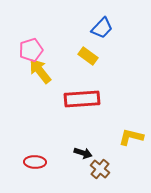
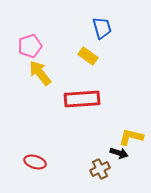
blue trapezoid: rotated 60 degrees counterclockwise
pink pentagon: moved 1 px left, 4 px up
yellow arrow: moved 2 px down
black arrow: moved 36 px right
red ellipse: rotated 15 degrees clockwise
brown cross: rotated 24 degrees clockwise
